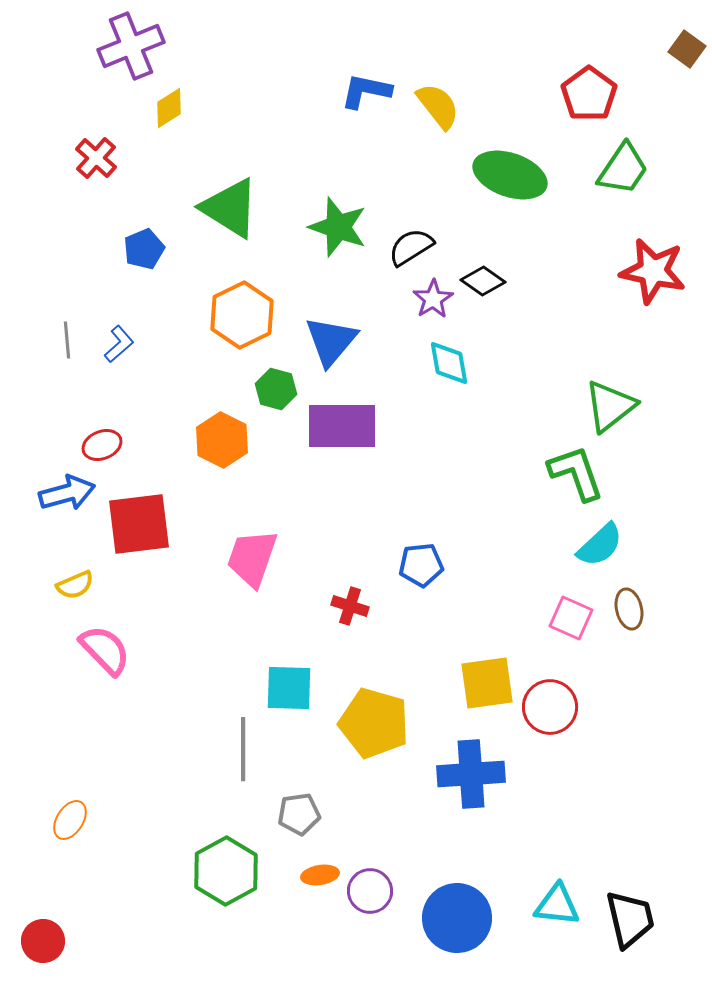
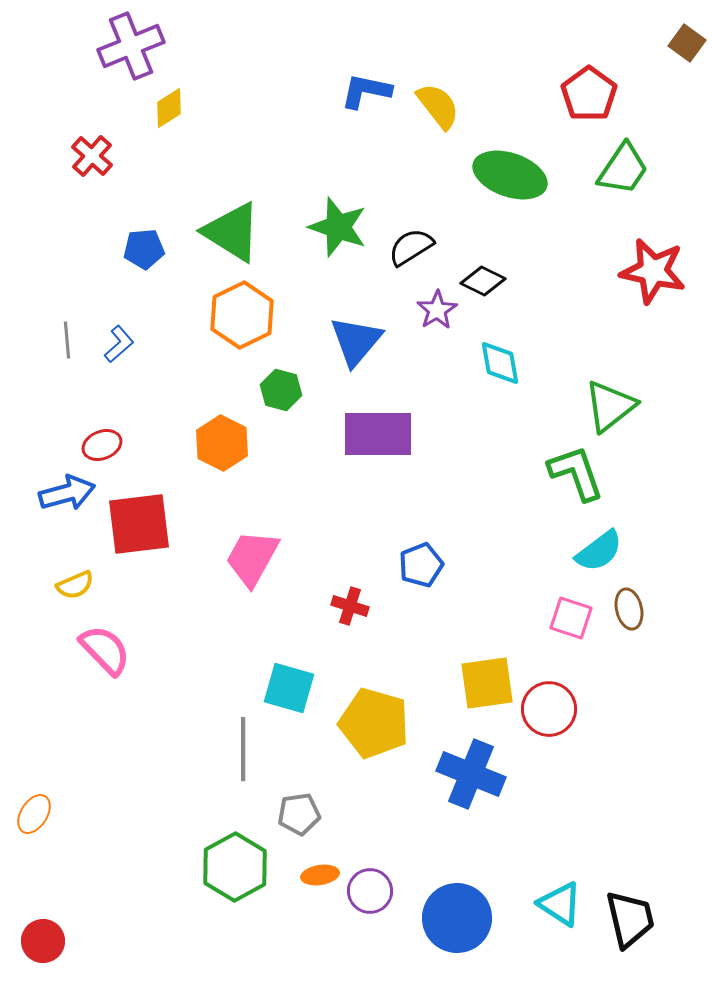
brown square at (687, 49): moved 6 px up
red cross at (96, 158): moved 4 px left, 2 px up
green triangle at (230, 208): moved 2 px right, 24 px down
blue pentagon at (144, 249): rotated 18 degrees clockwise
black diamond at (483, 281): rotated 9 degrees counterclockwise
purple star at (433, 299): moved 4 px right, 11 px down
blue triangle at (331, 341): moved 25 px right
cyan diamond at (449, 363): moved 51 px right
green hexagon at (276, 389): moved 5 px right, 1 px down
purple rectangle at (342, 426): moved 36 px right, 8 px down
orange hexagon at (222, 440): moved 3 px down
cyan semicircle at (600, 545): moved 1 px left, 6 px down; rotated 6 degrees clockwise
pink trapezoid at (252, 558): rotated 10 degrees clockwise
blue pentagon at (421, 565): rotated 15 degrees counterclockwise
pink square at (571, 618): rotated 6 degrees counterclockwise
cyan square at (289, 688): rotated 14 degrees clockwise
red circle at (550, 707): moved 1 px left, 2 px down
blue cross at (471, 774): rotated 26 degrees clockwise
orange ellipse at (70, 820): moved 36 px left, 6 px up
green hexagon at (226, 871): moved 9 px right, 4 px up
cyan triangle at (557, 905): moved 3 px right, 1 px up; rotated 27 degrees clockwise
